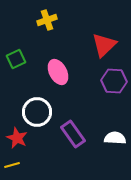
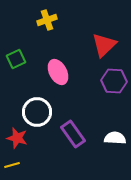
red star: rotated 10 degrees counterclockwise
